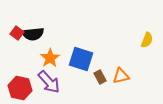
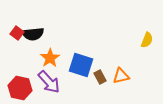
blue square: moved 6 px down
